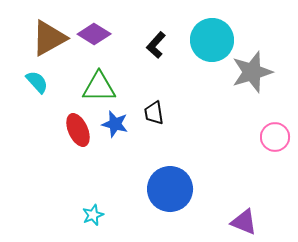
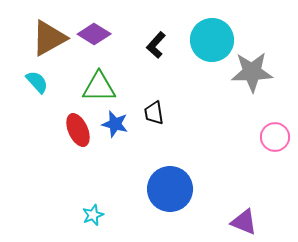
gray star: rotated 15 degrees clockwise
